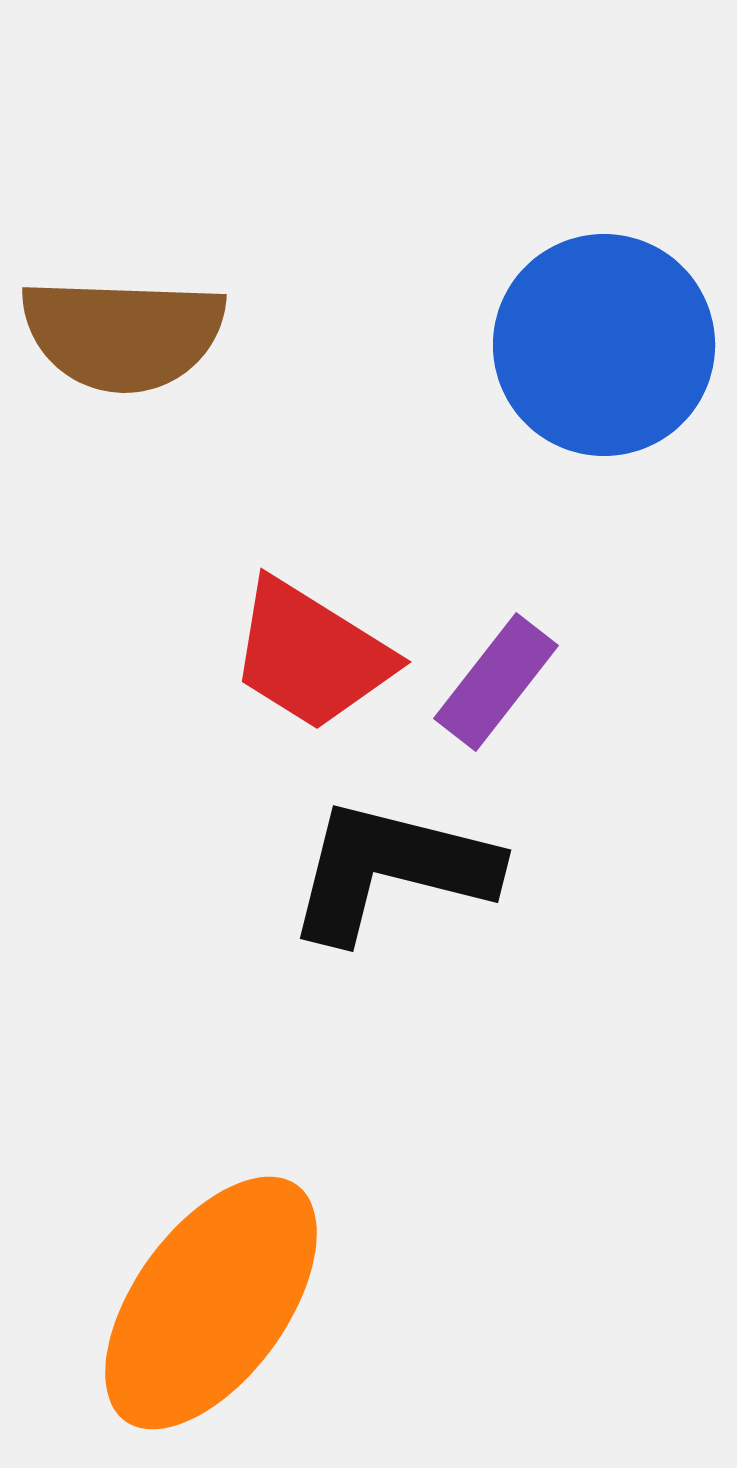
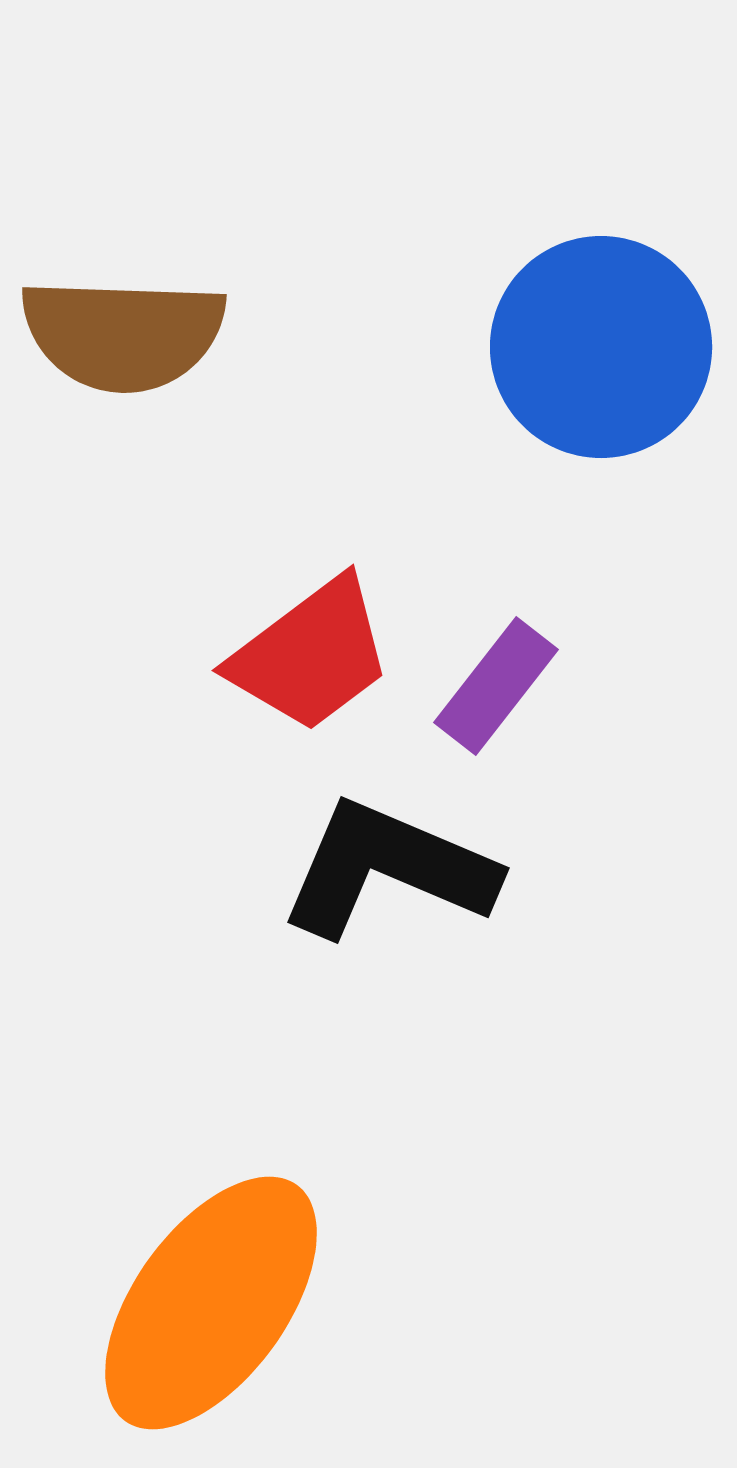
blue circle: moved 3 px left, 2 px down
red trapezoid: rotated 69 degrees counterclockwise
purple rectangle: moved 4 px down
black L-shape: moved 3 px left, 1 px up; rotated 9 degrees clockwise
